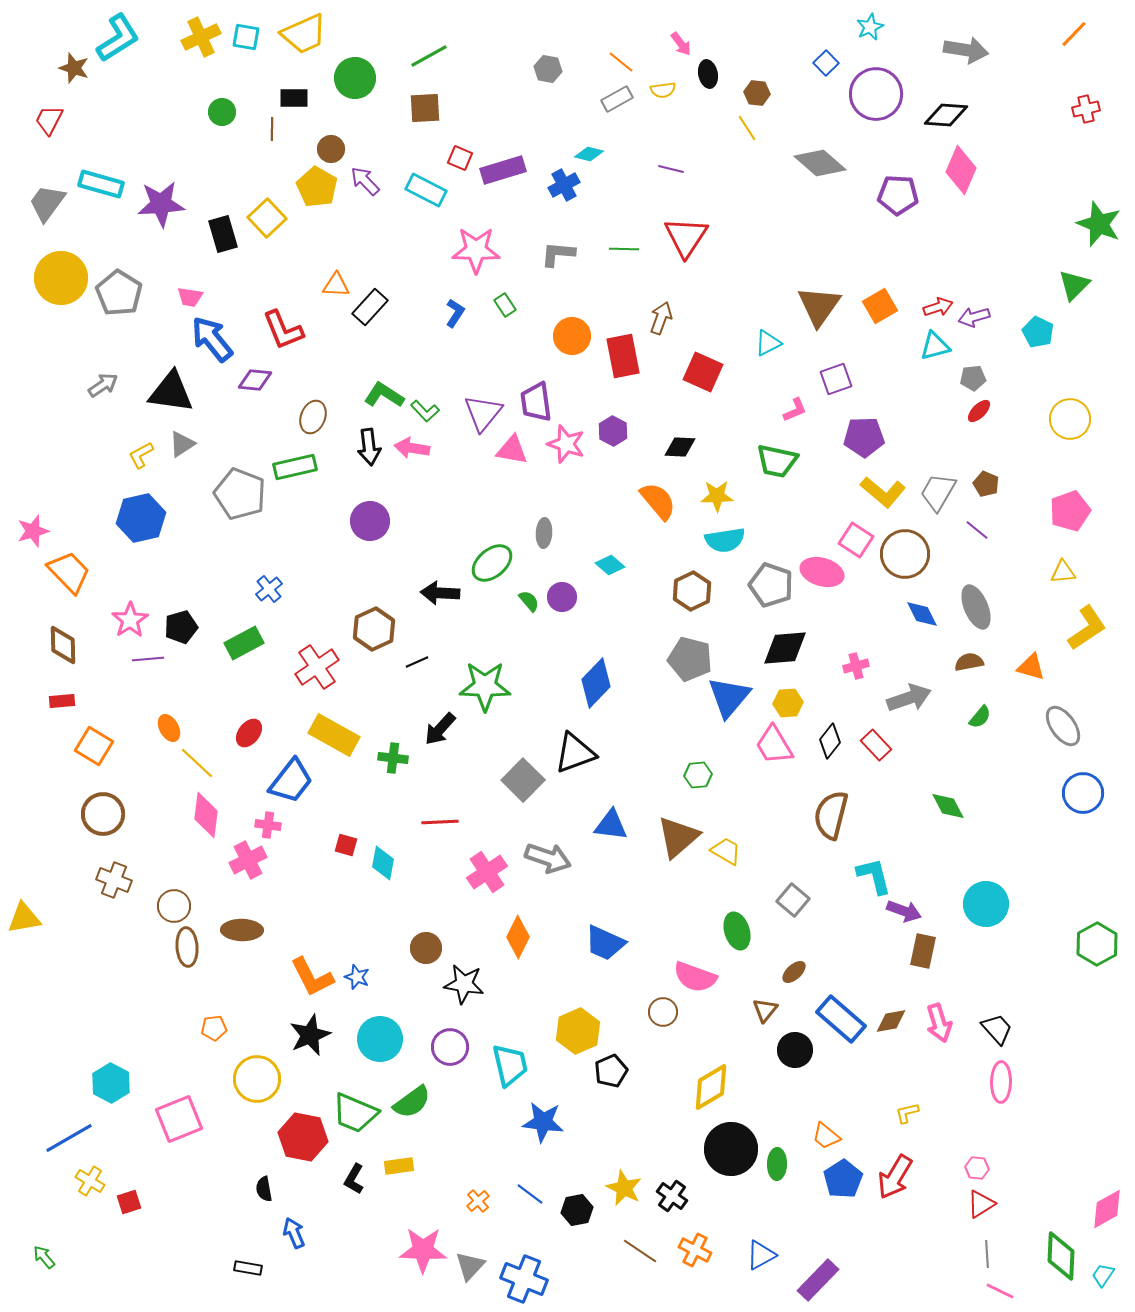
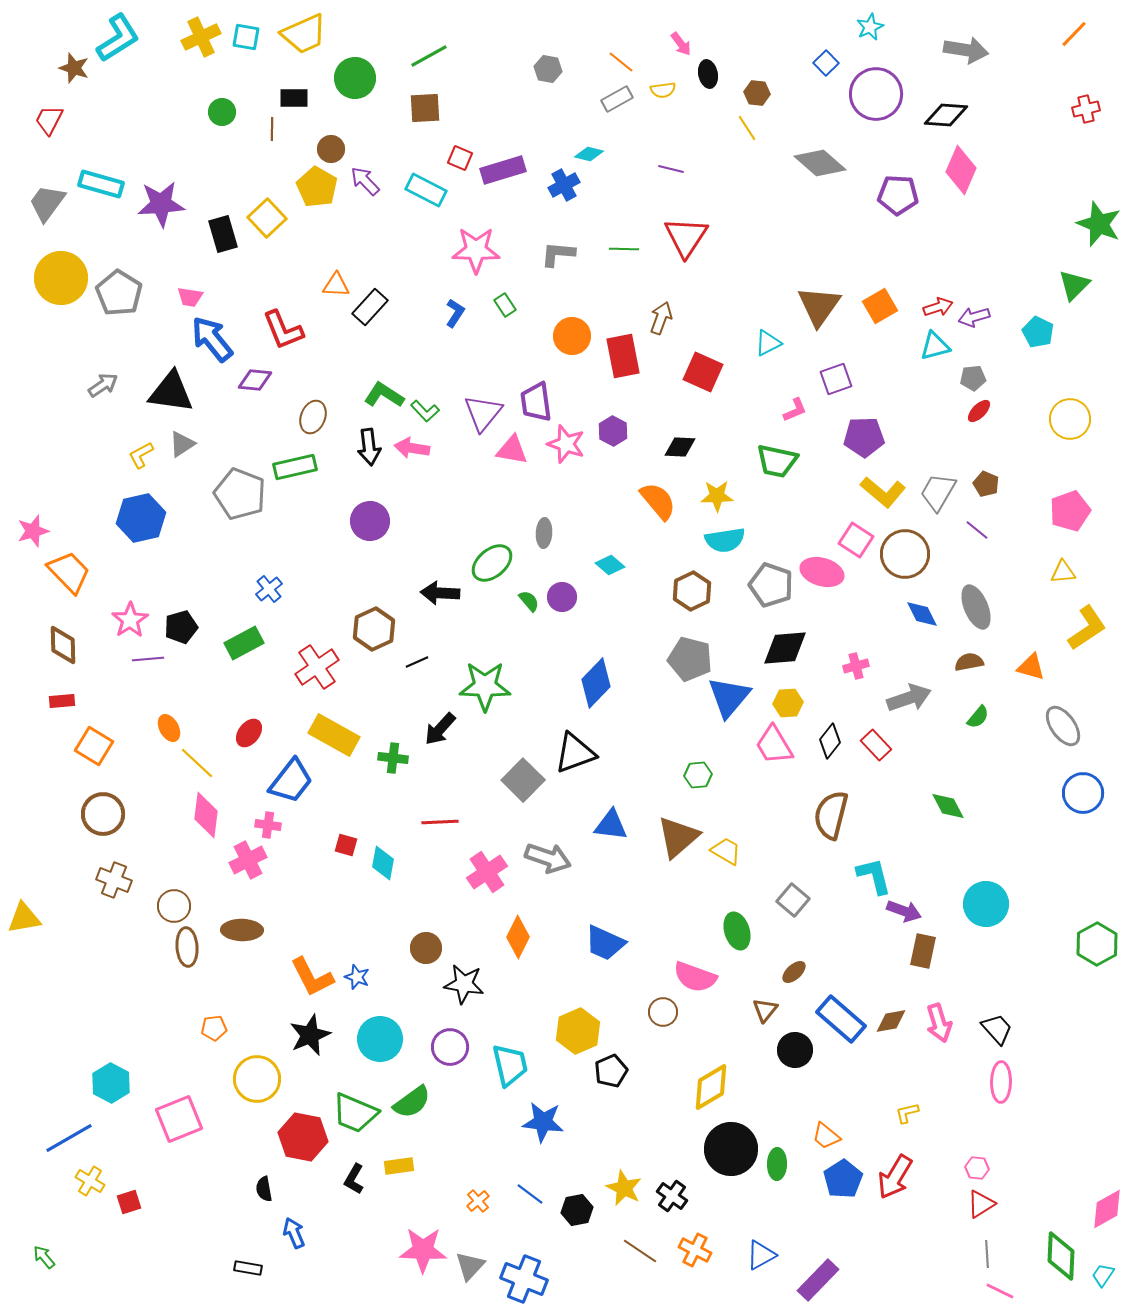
green semicircle at (980, 717): moved 2 px left
